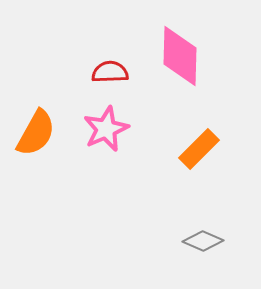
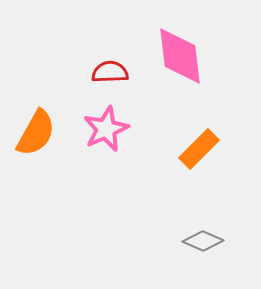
pink diamond: rotated 8 degrees counterclockwise
